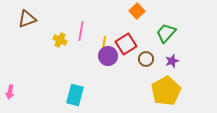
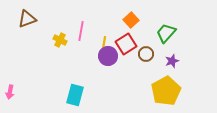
orange square: moved 6 px left, 9 px down
brown circle: moved 5 px up
